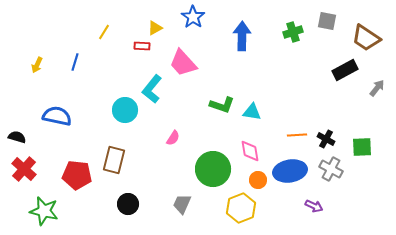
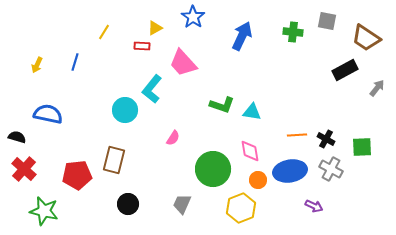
green cross: rotated 24 degrees clockwise
blue arrow: rotated 24 degrees clockwise
blue semicircle: moved 9 px left, 2 px up
red pentagon: rotated 12 degrees counterclockwise
